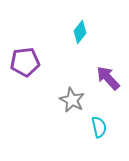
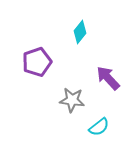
purple pentagon: moved 12 px right; rotated 12 degrees counterclockwise
gray star: rotated 20 degrees counterclockwise
cyan semicircle: rotated 65 degrees clockwise
